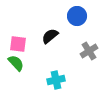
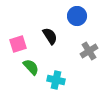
black semicircle: rotated 96 degrees clockwise
pink square: rotated 24 degrees counterclockwise
green semicircle: moved 15 px right, 4 px down
cyan cross: rotated 24 degrees clockwise
